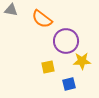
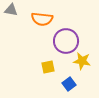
orange semicircle: rotated 30 degrees counterclockwise
yellow star: rotated 12 degrees clockwise
blue square: rotated 24 degrees counterclockwise
